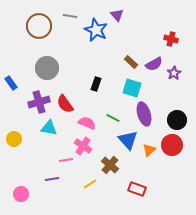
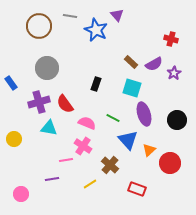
red circle: moved 2 px left, 18 px down
